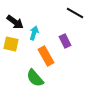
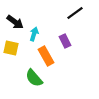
black line: rotated 66 degrees counterclockwise
cyan arrow: moved 1 px down
yellow square: moved 4 px down
green semicircle: moved 1 px left
